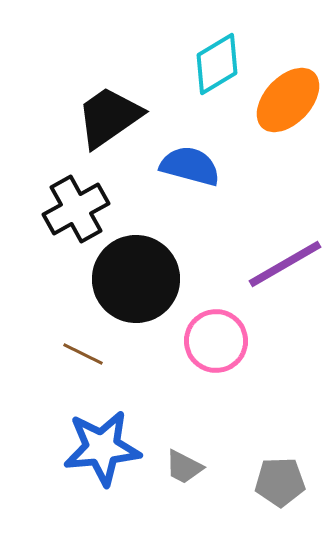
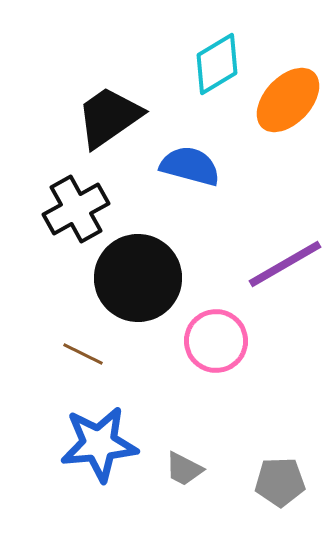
black circle: moved 2 px right, 1 px up
blue star: moved 3 px left, 4 px up
gray trapezoid: moved 2 px down
